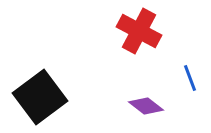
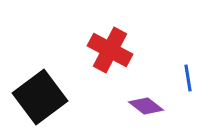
red cross: moved 29 px left, 19 px down
blue line: moved 2 px left; rotated 12 degrees clockwise
